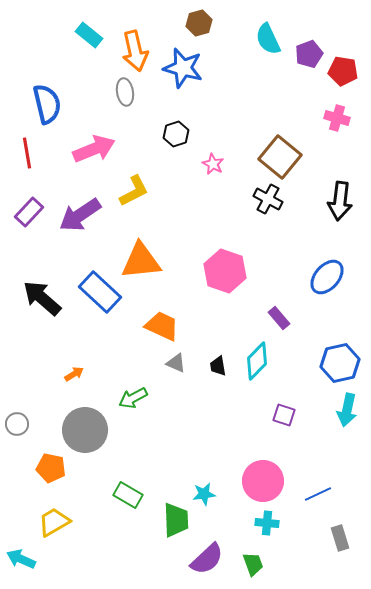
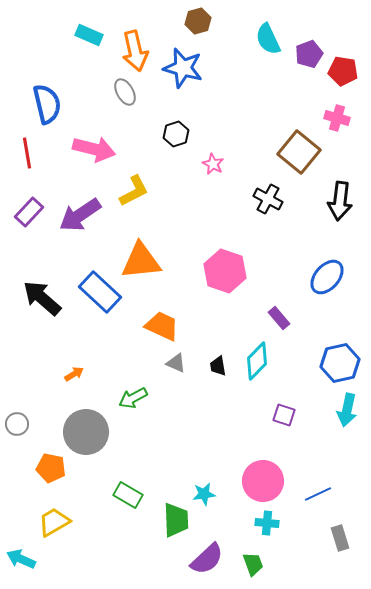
brown hexagon at (199, 23): moved 1 px left, 2 px up
cyan rectangle at (89, 35): rotated 16 degrees counterclockwise
gray ellipse at (125, 92): rotated 20 degrees counterclockwise
pink arrow at (94, 149): rotated 36 degrees clockwise
brown square at (280, 157): moved 19 px right, 5 px up
gray circle at (85, 430): moved 1 px right, 2 px down
